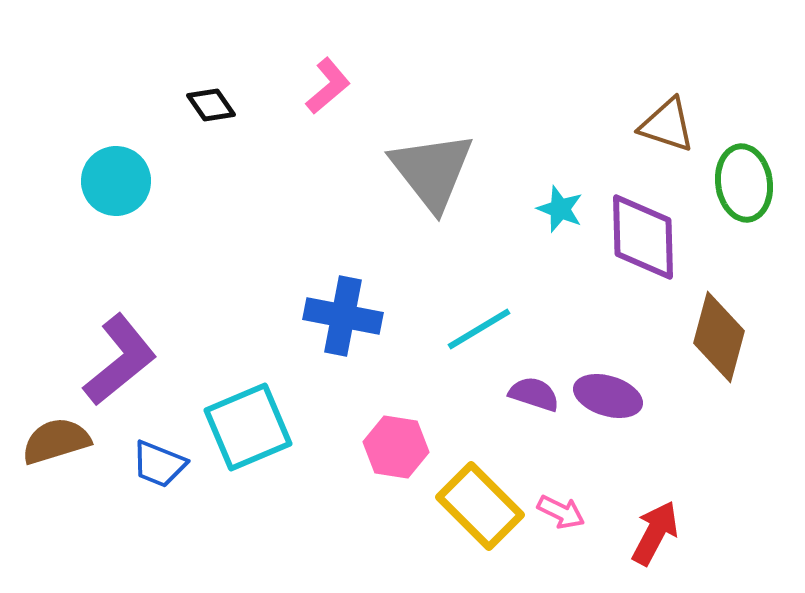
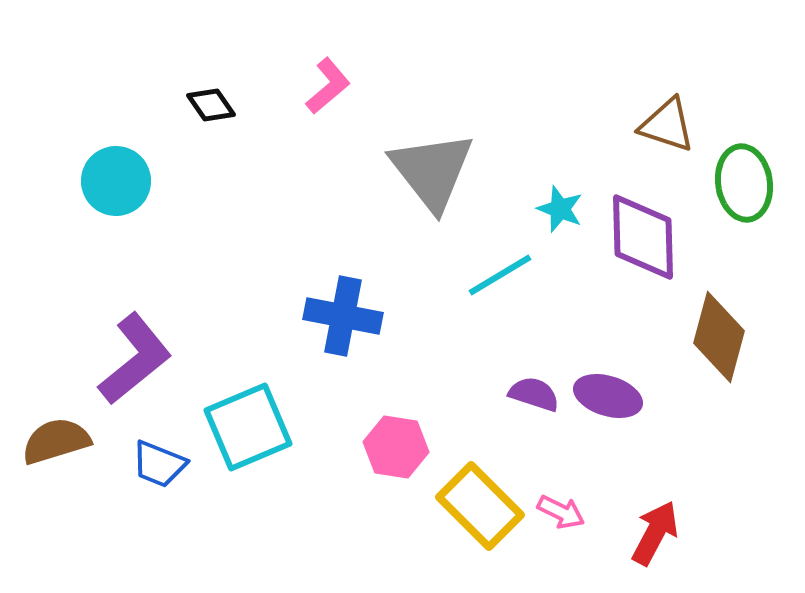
cyan line: moved 21 px right, 54 px up
purple L-shape: moved 15 px right, 1 px up
